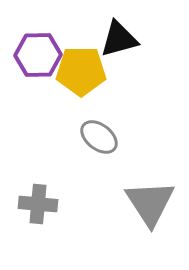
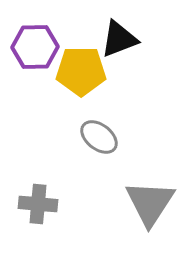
black triangle: rotated 6 degrees counterclockwise
purple hexagon: moved 3 px left, 8 px up
gray triangle: rotated 6 degrees clockwise
